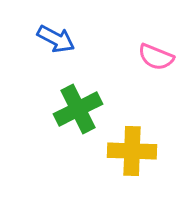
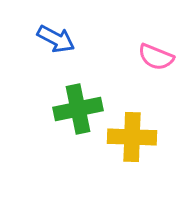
green cross: rotated 15 degrees clockwise
yellow cross: moved 14 px up
